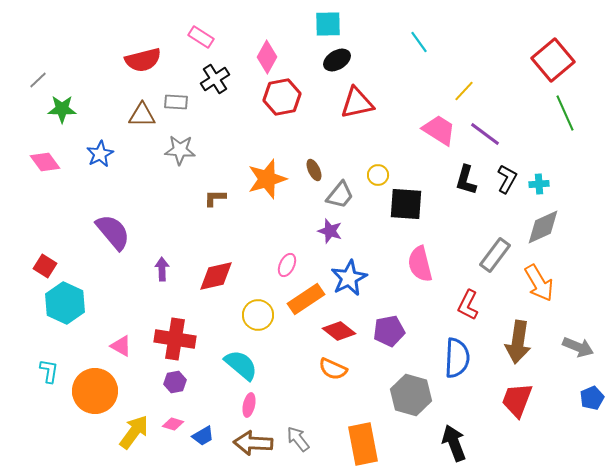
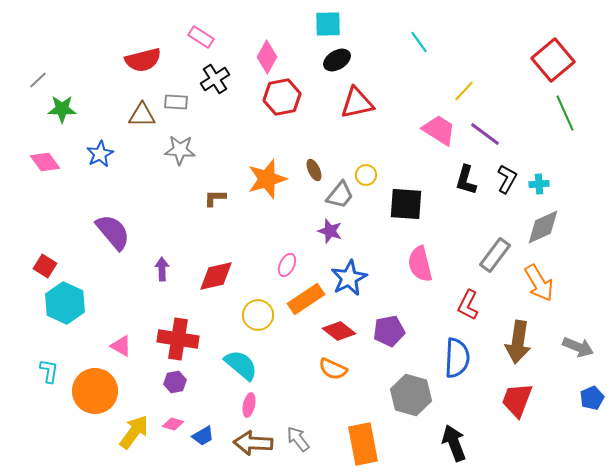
yellow circle at (378, 175): moved 12 px left
red cross at (175, 339): moved 3 px right
